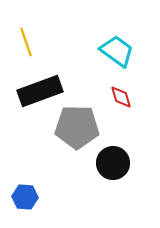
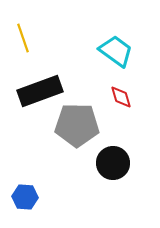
yellow line: moved 3 px left, 4 px up
cyan trapezoid: moved 1 px left
gray pentagon: moved 2 px up
